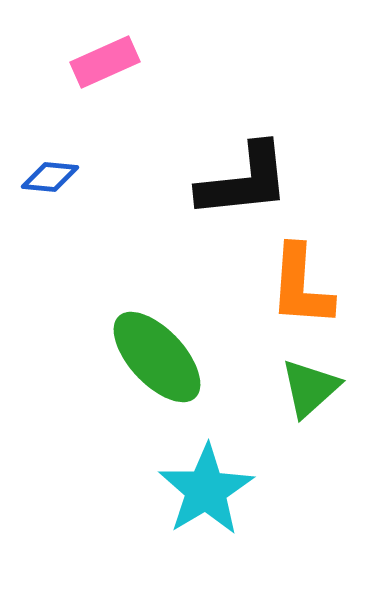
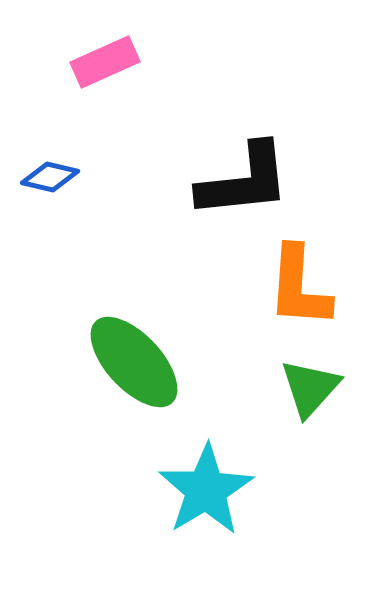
blue diamond: rotated 8 degrees clockwise
orange L-shape: moved 2 px left, 1 px down
green ellipse: moved 23 px left, 5 px down
green triangle: rotated 6 degrees counterclockwise
